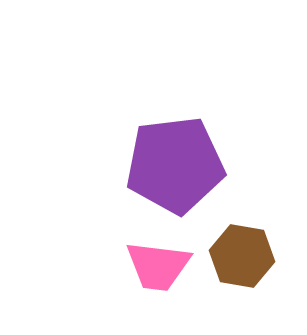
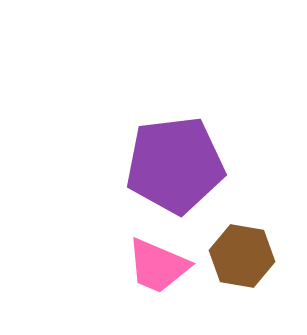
pink trapezoid: rotated 16 degrees clockwise
